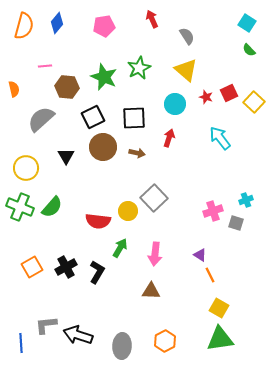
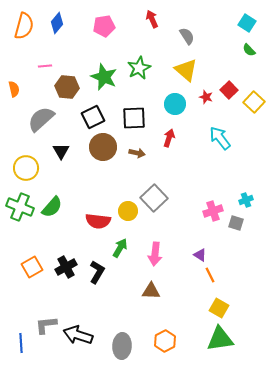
red square at (229, 93): moved 3 px up; rotated 18 degrees counterclockwise
black triangle at (66, 156): moved 5 px left, 5 px up
